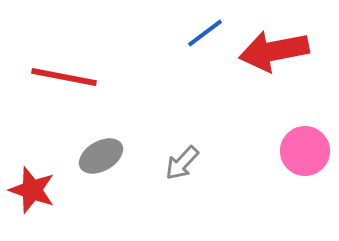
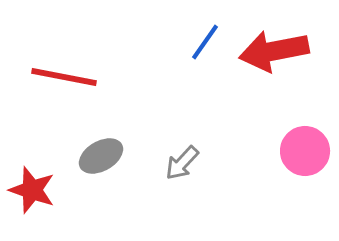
blue line: moved 9 px down; rotated 18 degrees counterclockwise
